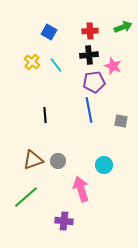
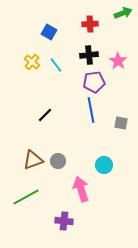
green arrow: moved 14 px up
red cross: moved 7 px up
pink star: moved 5 px right, 5 px up; rotated 12 degrees clockwise
blue line: moved 2 px right
black line: rotated 49 degrees clockwise
gray square: moved 2 px down
green line: rotated 12 degrees clockwise
